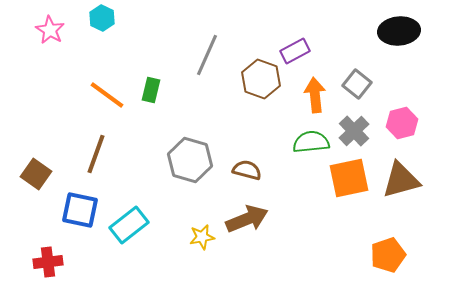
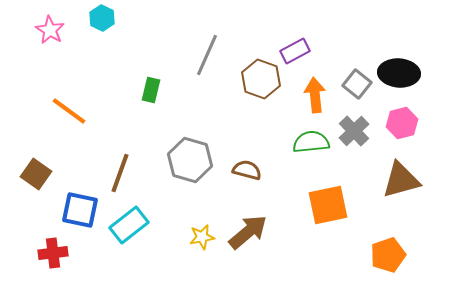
black ellipse: moved 42 px down; rotated 9 degrees clockwise
orange line: moved 38 px left, 16 px down
brown line: moved 24 px right, 19 px down
orange square: moved 21 px left, 27 px down
brown arrow: moved 1 px right, 13 px down; rotated 18 degrees counterclockwise
red cross: moved 5 px right, 9 px up
